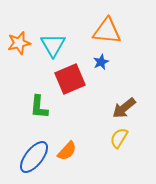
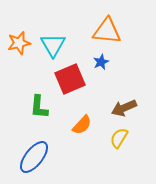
brown arrow: rotated 15 degrees clockwise
orange semicircle: moved 15 px right, 26 px up
